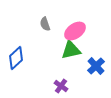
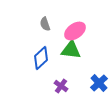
green triangle: rotated 20 degrees clockwise
blue diamond: moved 25 px right
blue cross: moved 3 px right, 17 px down
